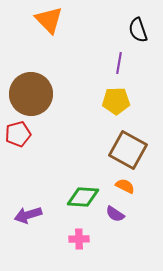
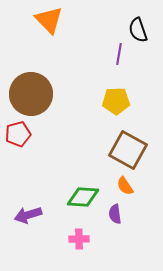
purple line: moved 9 px up
orange semicircle: rotated 150 degrees counterclockwise
purple semicircle: rotated 48 degrees clockwise
